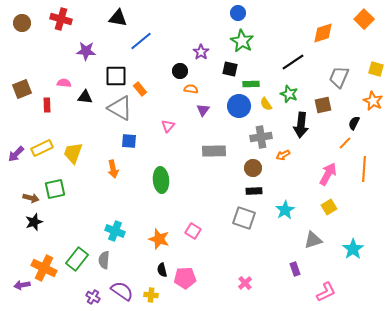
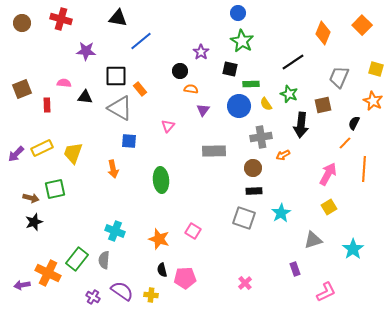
orange square at (364, 19): moved 2 px left, 6 px down
orange diamond at (323, 33): rotated 50 degrees counterclockwise
cyan star at (285, 210): moved 4 px left, 3 px down
orange cross at (44, 268): moved 4 px right, 5 px down
